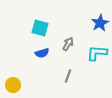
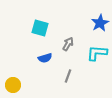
blue semicircle: moved 3 px right, 5 px down
